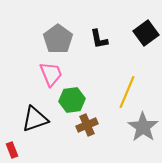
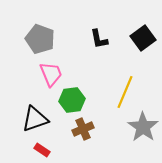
black square: moved 3 px left, 5 px down
gray pentagon: moved 18 px left; rotated 16 degrees counterclockwise
yellow line: moved 2 px left
brown cross: moved 4 px left, 4 px down
red rectangle: moved 30 px right; rotated 35 degrees counterclockwise
